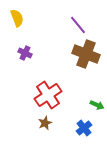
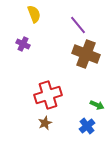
yellow semicircle: moved 17 px right, 4 px up
purple cross: moved 2 px left, 9 px up
red cross: rotated 16 degrees clockwise
blue cross: moved 3 px right, 2 px up
